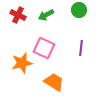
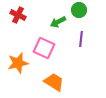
green arrow: moved 12 px right, 7 px down
purple line: moved 9 px up
orange star: moved 4 px left
